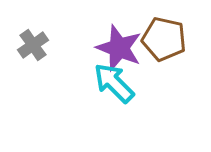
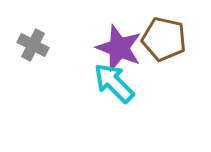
gray cross: rotated 28 degrees counterclockwise
